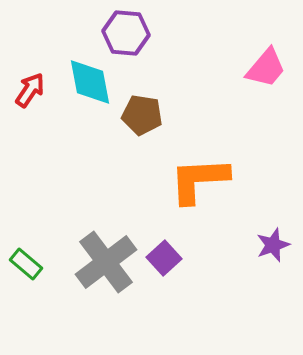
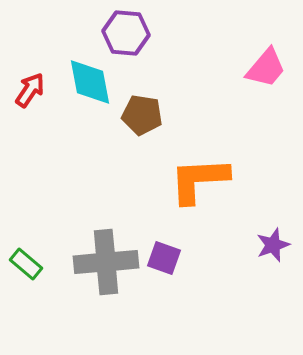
purple square: rotated 28 degrees counterclockwise
gray cross: rotated 32 degrees clockwise
